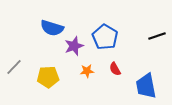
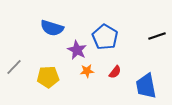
purple star: moved 3 px right, 4 px down; rotated 24 degrees counterclockwise
red semicircle: moved 3 px down; rotated 112 degrees counterclockwise
